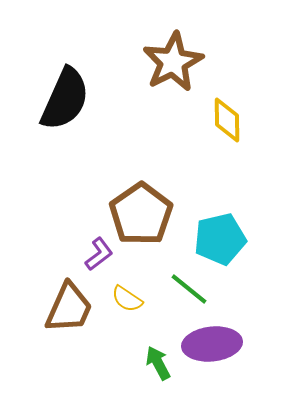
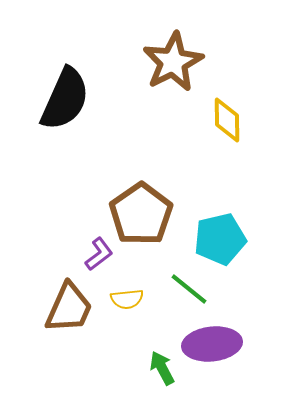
yellow semicircle: rotated 40 degrees counterclockwise
green arrow: moved 4 px right, 5 px down
